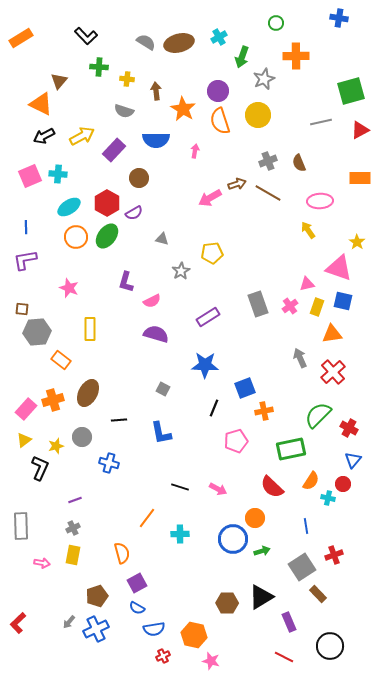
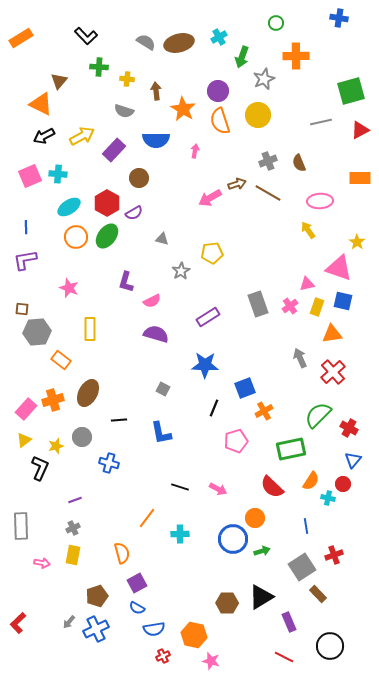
orange cross at (264, 411): rotated 18 degrees counterclockwise
